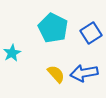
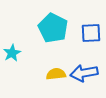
blue square: rotated 30 degrees clockwise
yellow semicircle: rotated 54 degrees counterclockwise
